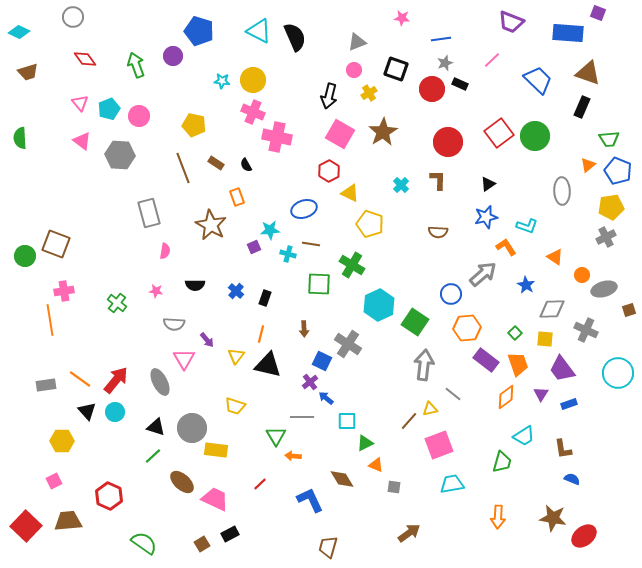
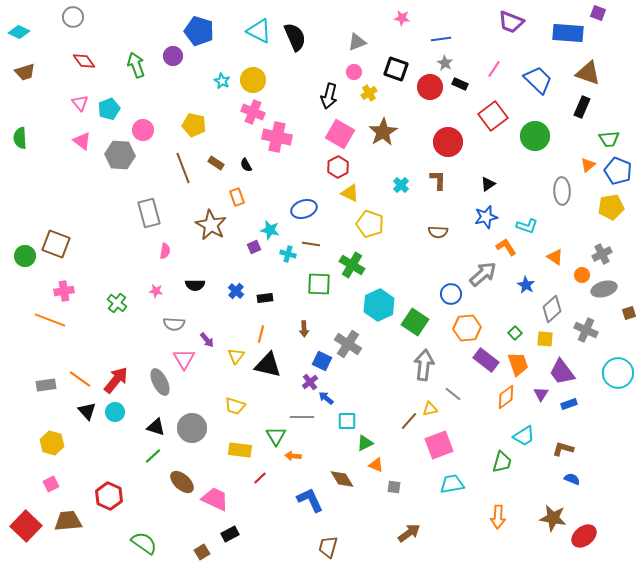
red diamond at (85, 59): moved 1 px left, 2 px down
pink line at (492, 60): moved 2 px right, 9 px down; rotated 12 degrees counterclockwise
gray star at (445, 63): rotated 21 degrees counterclockwise
pink circle at (354, 70): moved 2 px down
brown trapezoid at (28, 72): moved 3 px left
cyan star at (222, 81): rotated 21 degrees clockwise
red circle at (432, 89): moved 2 px left, 2 px up
pink circle at (139, 116): moved 4 px right, 14 px down
red square at (499, 133): moved 6 px left, 17 px up
red hexagon at (329, 171): moved 9 px right, 4 px up
cyan star at (270, 230): rotated 18 degrees clockwise
gray cross at (606, 237): moved 4 px left, 17 px down
black rectangle at (265, 298): rotated 63 degrees clockwise
gray diamond at (552, 309): rotated 40 degrees counterclockwise
brown square at (629, 310): moved 3 px down
orange line at (50, 320): rotated 60 degrees counterclockwise
purple trapezoid at (562, 369): moved 3 px down
yellow hexagon at (62, 441): moved 10 px left, 2 px down; rotated 15 degrees clockwise
brown L-shape at (563, 449): rotated 115 degrees clockwise
yellow rectangle at (216, 450): moved 24 px right
pink square at (54, 481): moved 3 px left, 3 px down
red line at (260, 484): moved 6 px up
brown square at (202, 544): moved 8 px down
